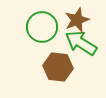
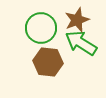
green circle: moved 1 px left, 1 px down
brown hexagon: moved 10 px left, 5 px up
